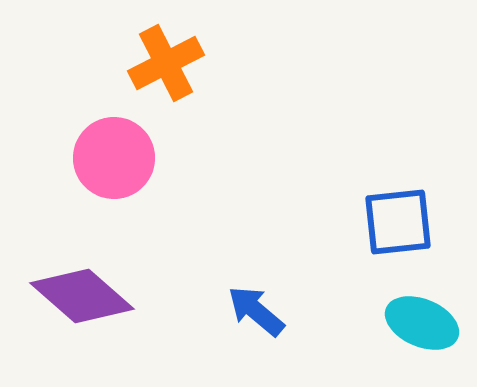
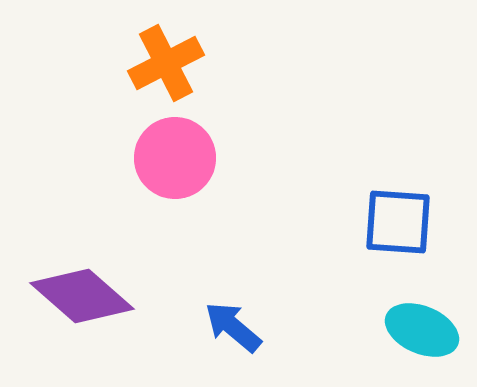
pink circle: moved 61 px right
blue square: rotated 10 degrees clockwise
blue arrow: moved 23 px left, 16 px down
cyan ellipse: moved 7 px down
